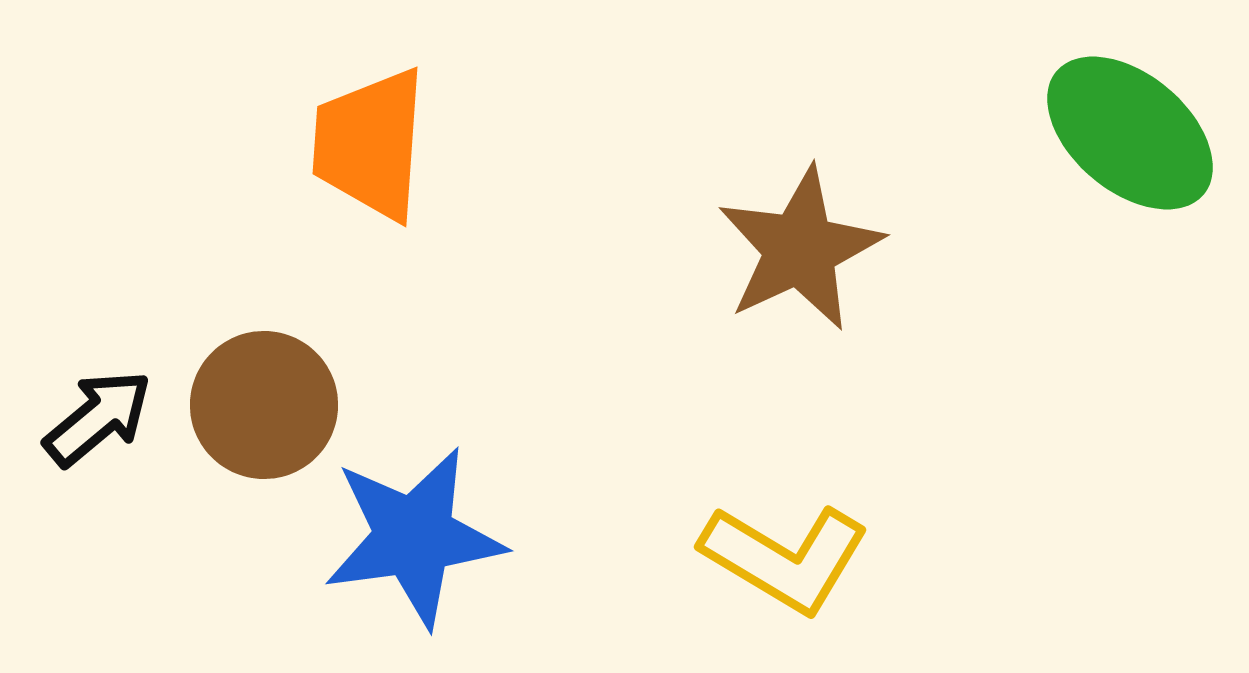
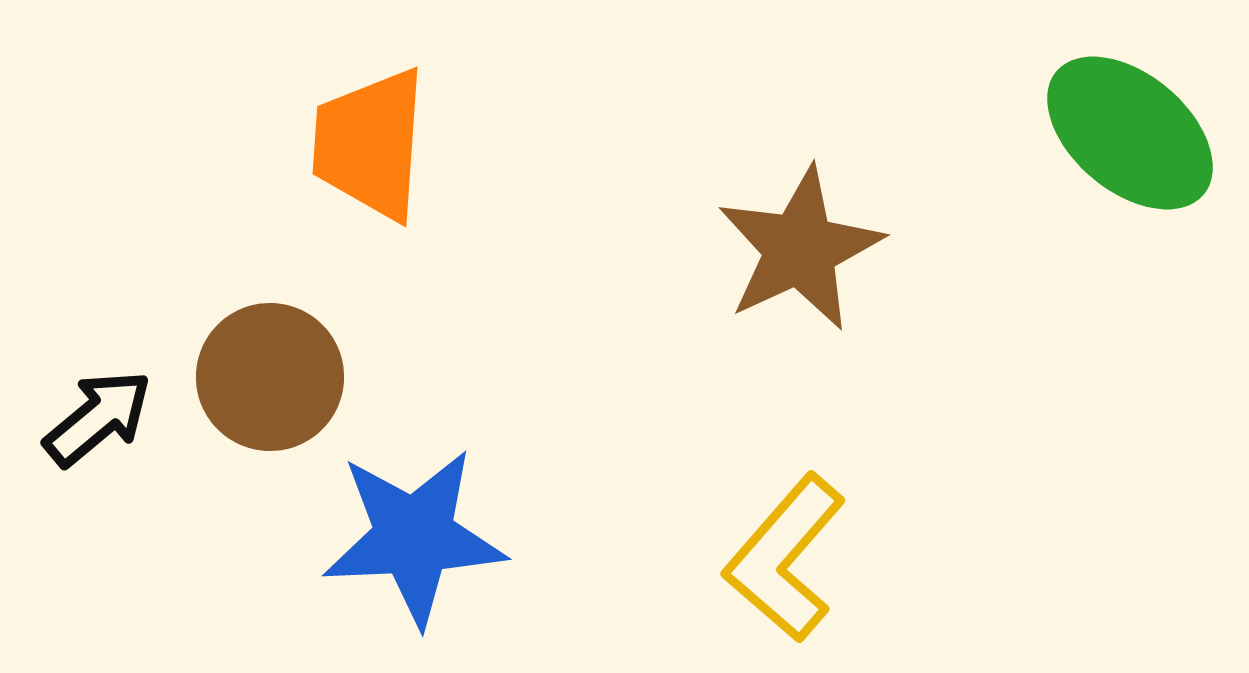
brown circle: moved 6 px right, 28 px up
blue star: rotated 5 degrees clockwise
yellow L-shape: rotated 100 degrees clockwise
